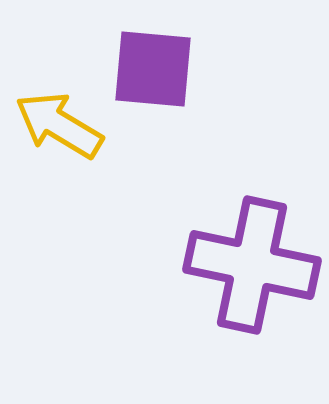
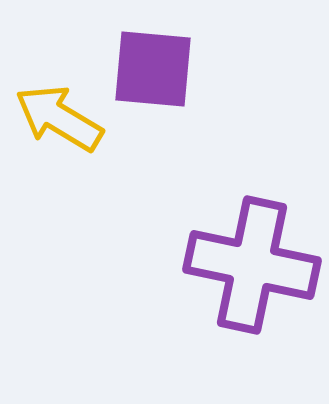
yellow arrow: moved 7 px up
